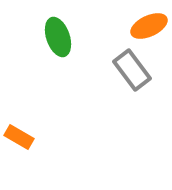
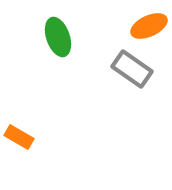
gray rectangle: moved 1 px up; rotated 18 degrees counterclockwise
